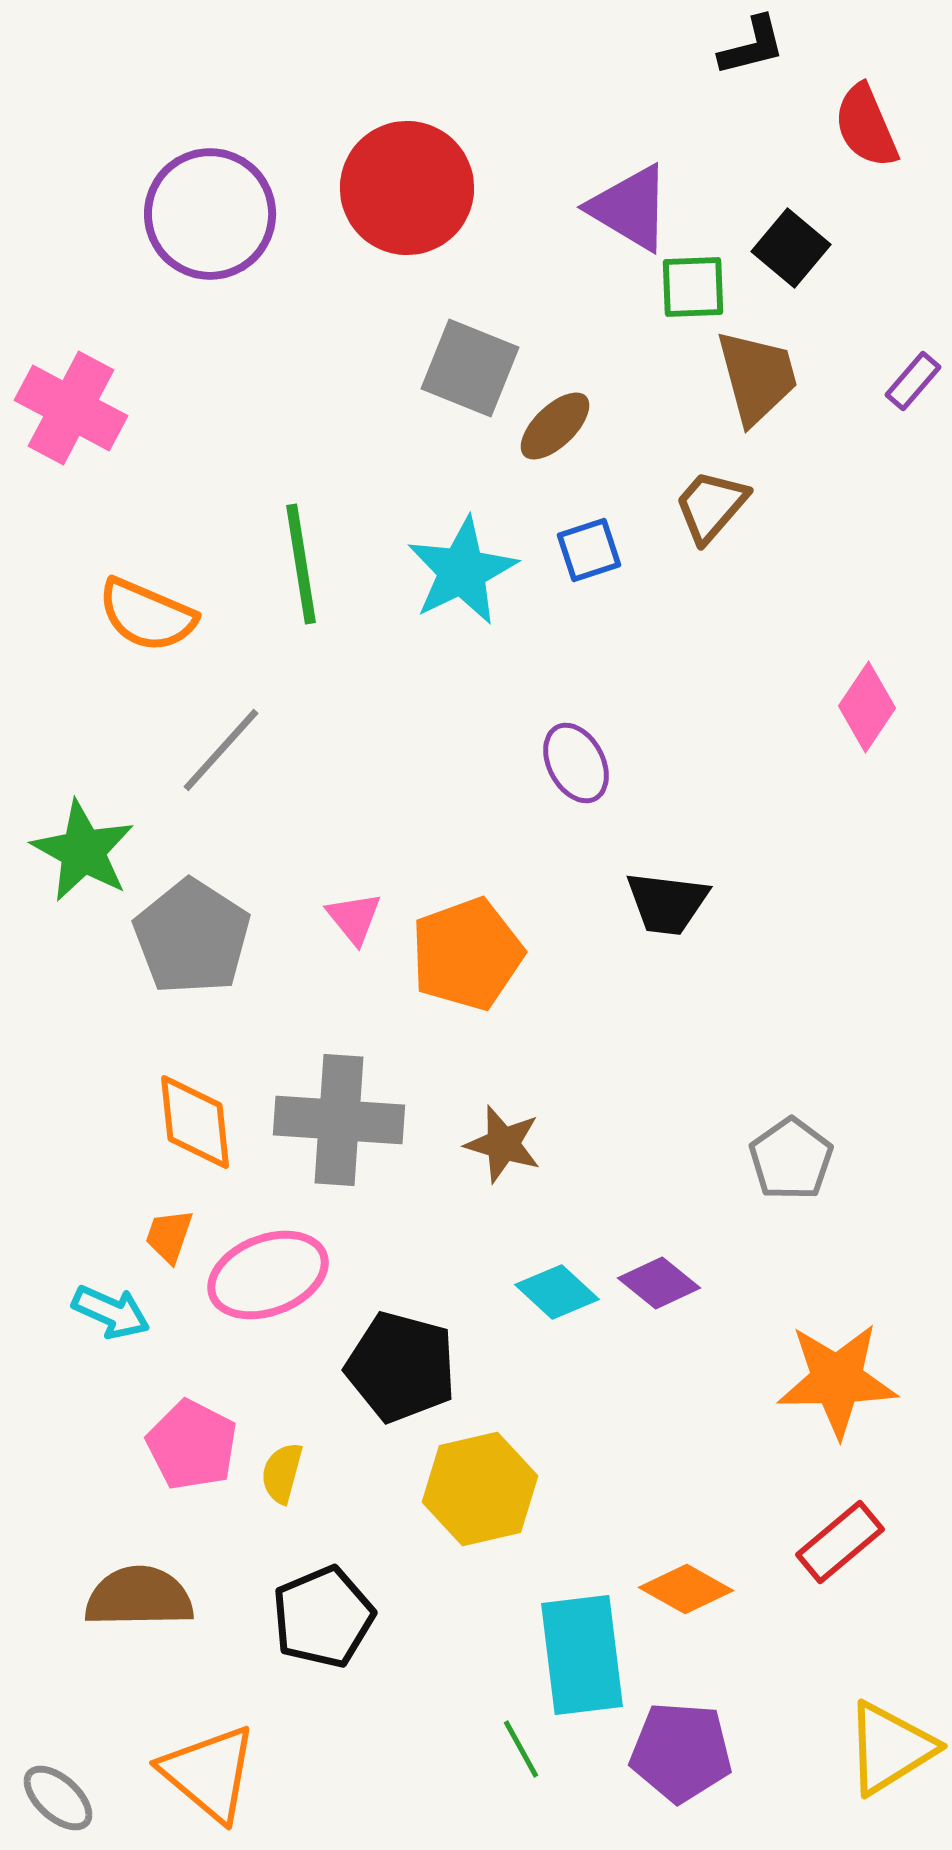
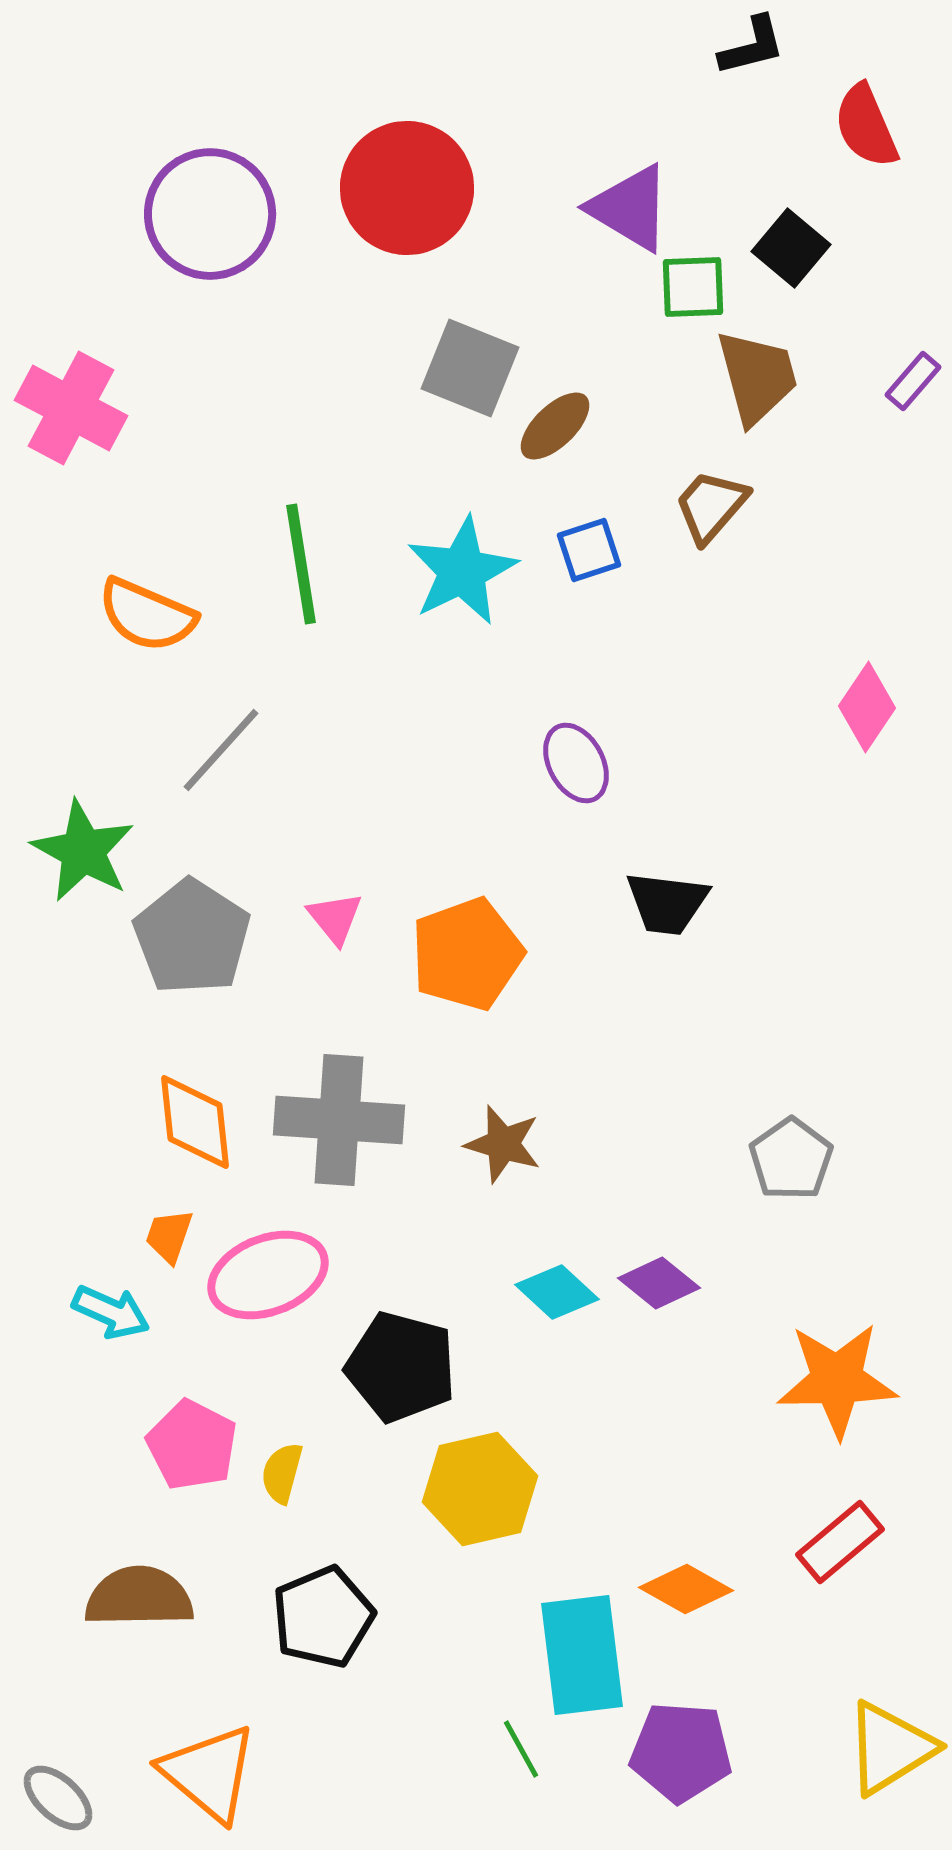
pink triangle at (354, 918): moved 19 px left
